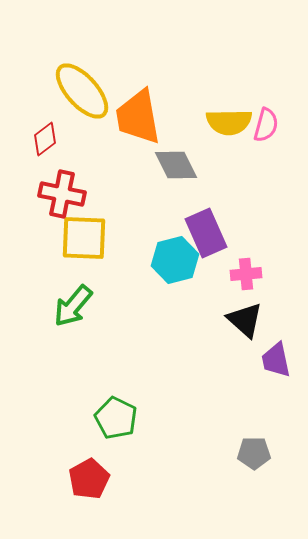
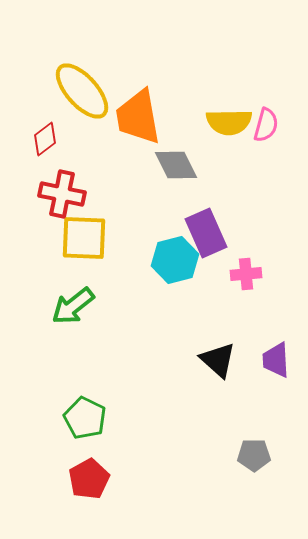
green arrow: rotated 12 degrees clockwise
black triangle: moved 27 px left, 40 px down
purple trapezoid: rotated 9 degrees clockwise
green pentagon: moved 31 px left
gray pentagon: moved 2 px down
